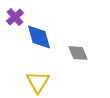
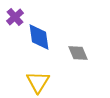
blue diamond: rotated 8 degrees clockwise
